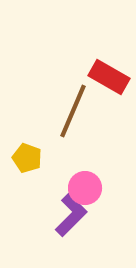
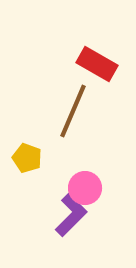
red rectangle: moved 12 px left, 13 px up
